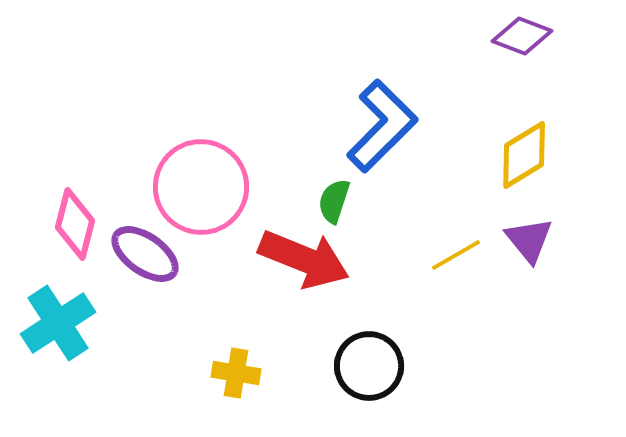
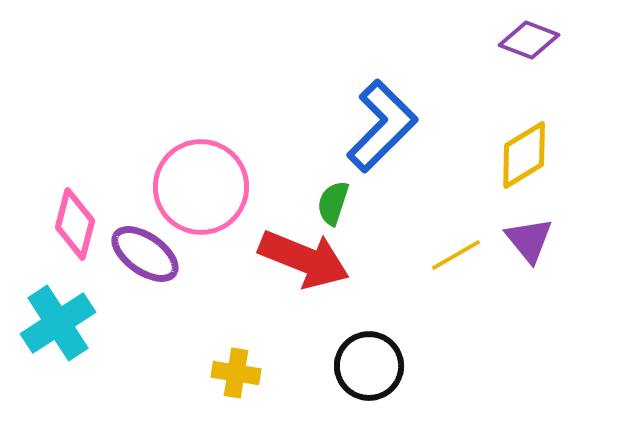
purple diamond: moved 7 px right, 4 px down
green semicircle: moved 1 px left, 2 px down
